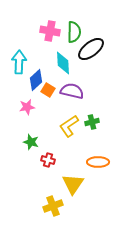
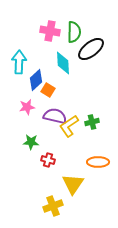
purple semicircle: moved 17 px left, 25 px down
green star: rotated 14 degrees counterclockwise
